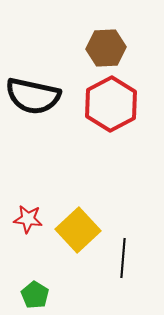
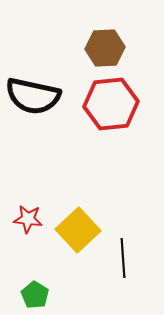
brown hexagon: moved 1 px left
red hexagon: rotated 22 degrees clockwise
black line: rotated 9 degrees counterclockwise
